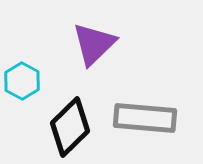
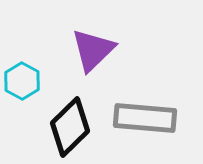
purple triangle: moved 1 px left, 6 px down
